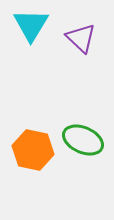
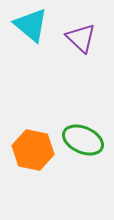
cyan triangle: rotated 21 degrees counterclockwise
